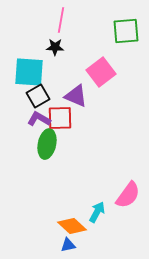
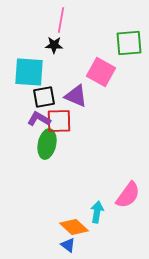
green square: moved 3 px right, 12 px down
black star: moved 1 px left, 2 px up
pink square: rotated 24 degrees counterclockwise
black square: moved 6 px right, 1 px down; rotated 20 degrees clockwise
red square: moved 1 px left, 3 px down
cyan arrow: rotated 20 degrees counterclockwise
orange diamond: moved 2 px right, 1 px down
blue triangle: rotated 49 degrees clockwise
